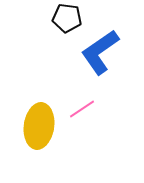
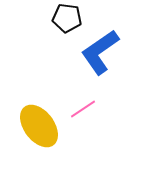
pink line: moved 1 px right
yellow ellipse: rotated 45 degrees counterclockwise
